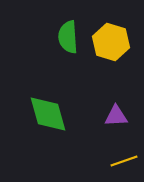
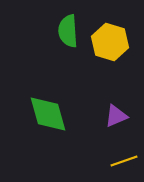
green semicircle: moved 6 px up
yellow hexagon: moved 1 px left
purple triangle: rotated 20 degrees counterclockwise
